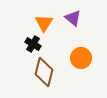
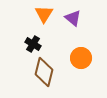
orange triangle: moved 9 px up
